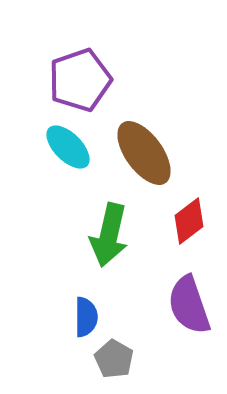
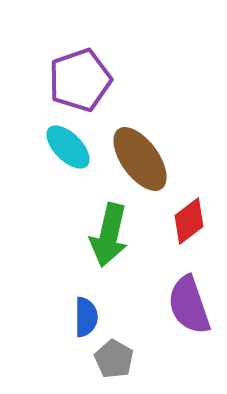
brown ellipse: moved 4 px left, 6 px down
